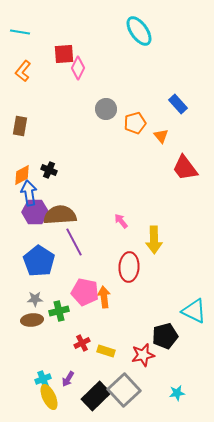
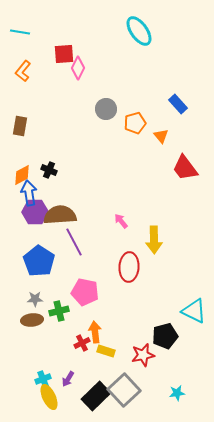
orange arrow: moved 9 px left, 35 px down
